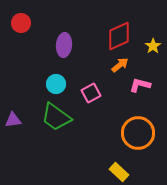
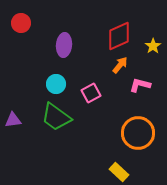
orange arrow: rotated 12 degrees counterclockwise
